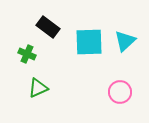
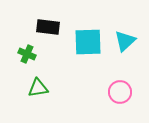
black rectangle: rotated 30 degrees counterclockwise
cyan square: moved 1 px left
green triangle: rotated 15 degrees clockwise
